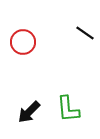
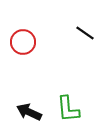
black arrow: rotated 70 degrees clockwise
